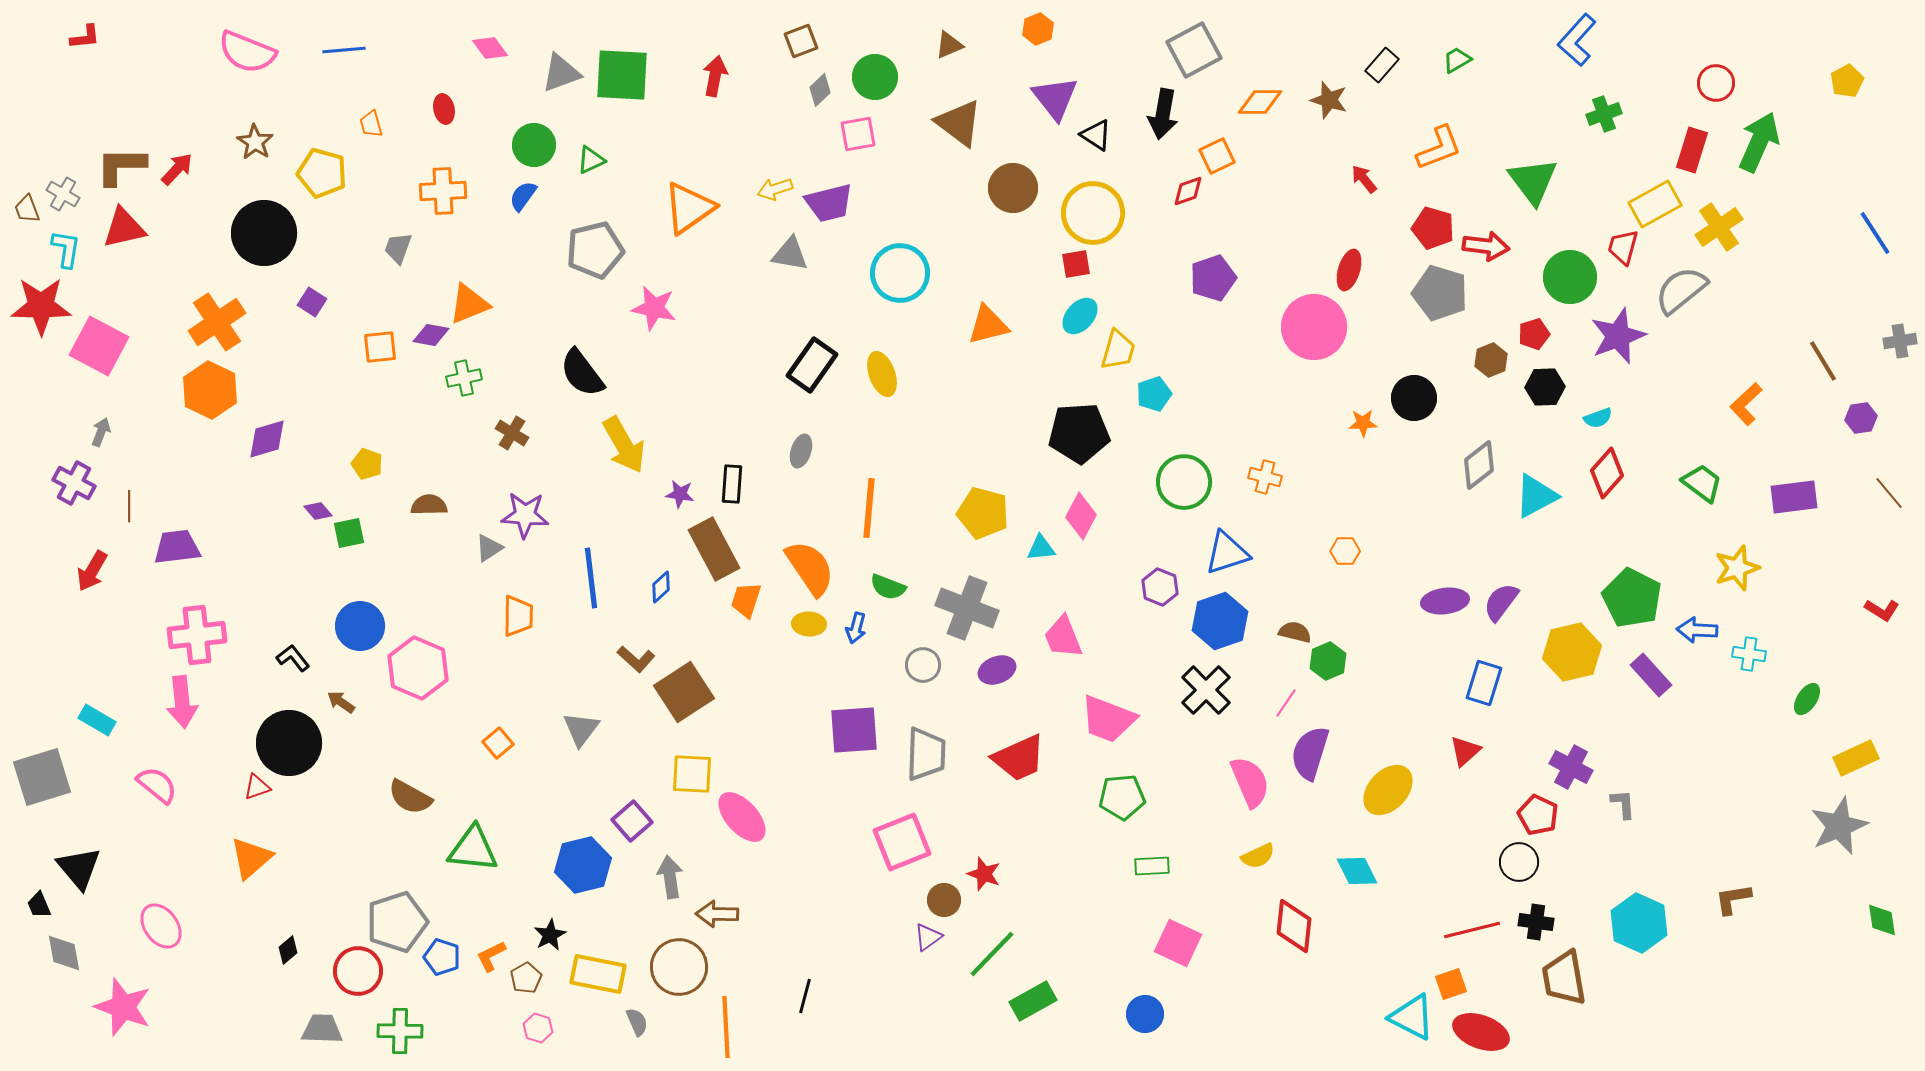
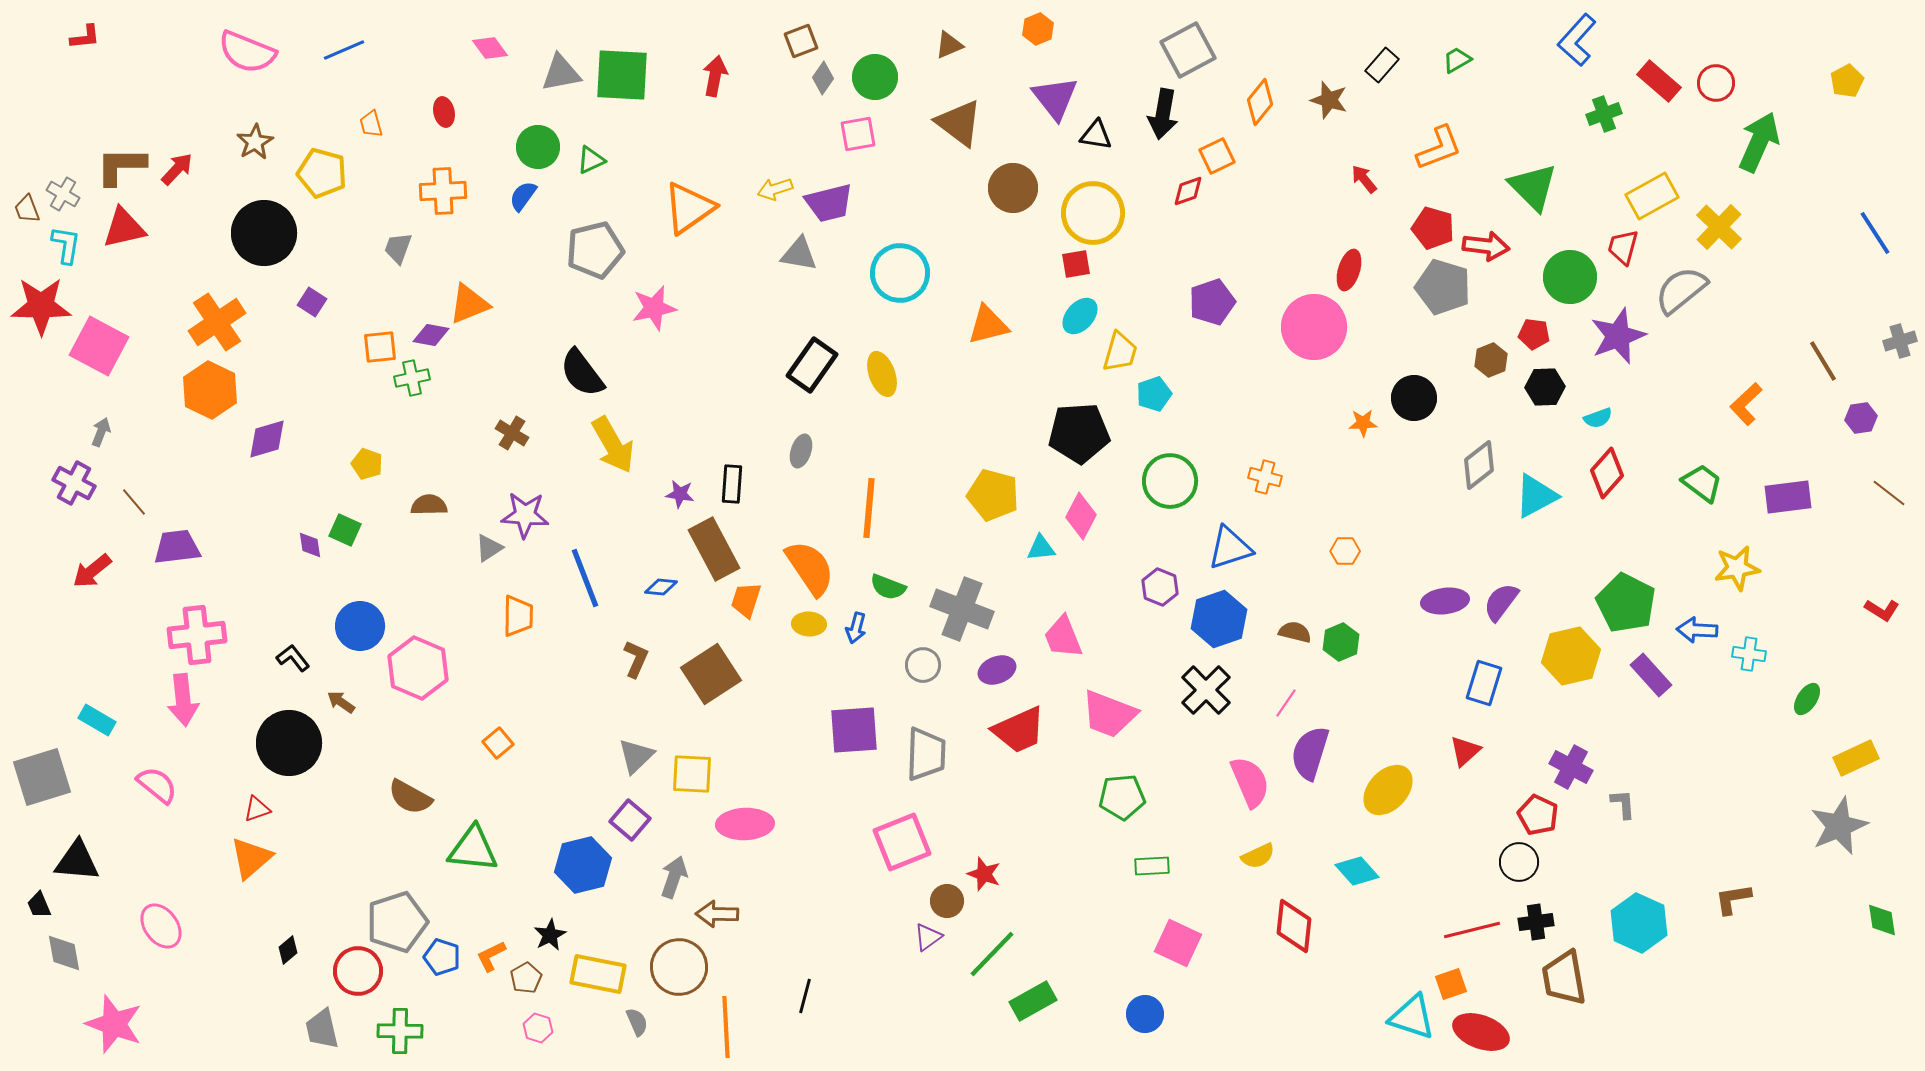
blue line at (344, 50): rotated 18 degrees counterclockwise
gray square at (1194, 50): moved 6 px left
gray triangle at (561, 73): rotated 9 degrees clockwise
gray diamond at (820, 90): moved 3 px right, 12 px up; rotated 12 degrees counterclockwise
orange diamond at (1260, 102): rotated 51 degrees counterclockwise
red ellipse at (444, 109): moved 3 px down
black triangle at (1096, 135): rotated 24 degrees counterclockwise
brown star at (255, 142): rotated 9 degrees clockwise
green circle at (534, 145): moved 4 px right, 2 px down
red rectangle at (1692, 150): moved 33 px left, 69 px up; rotated 66 degrees counterclockwise
green triangle at (1533, 181): moved 6 px down; rotated 8 degrees counterclockwise
yellow rectangle at (1655, 204): moved 3 px left, 8 px up
yellow cross at (1719, 227): rotated 12 degrees counterclockwise
cyan L-shape at (66, 249): moved 4 px up
gray triangle at (790, 254): moved 9 px right
purple pentagon at (1213, 278): moved 1 px left, 24 px down
gray pentagon at (1440, 293): moved 3 px right, 6 px up
pink star at (654, 308): rotated 24 degrees counterclockwise
red pentagon at (1534, 334): rotated 24 degrees clockwise
gray cross at (1900, 341): rotated 8 degrees counterclockwise
yellow trapezoid at (1118, 350): moved 2 px right, 2 px down
green cross at (464, 378): moved 52 px left
yellow arrow at (624, 445): moved 11 px left
green circle at (1184, 482): moved 14 px left, 1 px up
brown line at (1889, 493): rotated 12 degrees counterclockwise
purple rectangle at (1794, 497): moved 6 px left
brown line at (129, 506): moved 5 px right, 4 px up; rotated 40 degrees counterclockwise
purple diamond at (318, 511): moved 8 px left, 34 px down; rotated 32 degrees clockwise
yellow pentagon at (983, 513): moved 10 px right, 18 px up
green square at (349, 533): moved 4 px left, 3 px up; rotated 36 degrees clockwise
blue triangle at (1227, 553): moved 3 px right, 5 px up
yellow star at (1737, 568): rotated 9 degrees clockwise
red arrow at (92, 571): rotated 21 degrees clockwise
blue line at (591, 578): moved 6 px left; rotated 14 degrees counterclockwise
blue diamond at (661, 587): rotated 48 degrees clockwise
green pentagon at (1632, 598): moved 6 px left, 5 px down
gray cross at (967, 608): moved 5 px left, 1 px down
blue hexagon at (1220, 621): moved 1 px left, 2 px up
yellow hexagon at (1572, 652): moved 1 px left, 4 px down
brown L-shape at (636, 659): rotated 108 degrees counterclockwise
green hexagon at (1328, 661): moved 13 px right, 19 px up
brown square at (684, 692): moved 27 px right, 18 px up
pink arrow at (182, 702): moved 1 px right, 2 px up
pink trapezoid at (1108, 719): moved 1 px right, 5 px up
gray triangle at (581, 729): moved 55 px right, 27 px down; rotated 9 degrees clockwise
red trapezoid at (1019, 758): moved 28 px up
red triangle at (257, 787): moved 22 px down
pink ellipse at (742, 817): moved 3 px right, 7 px down; rotated 50 degrees counterclockwise
purple square at (632, 821): moved 2 px left, 1 px up; rotated 9 degrees counterclockwise
black triangle at (79, 868): moved 2 px left, 7 px up; rotated 45 degrees counterclockwise
cyan diamond at (1357, 871): rotated 15 degrees counterclockwise
gray arrow at (670, 877): moved 4 px right; rotated 27 degrees clockwise
brown circle at (944, 900): moved 3 px right, 1 px down
black cross at (1536, 922): rotated 16 degrees counterclockwise
pink star at (123, 1007): moved 9 px left, 17 px down
cyan triangle at (1412, 1017): rotated 9 degrees counterclockwise
gray trapezoid at (322, 1029): rotated 105 degrees counterclockwise
